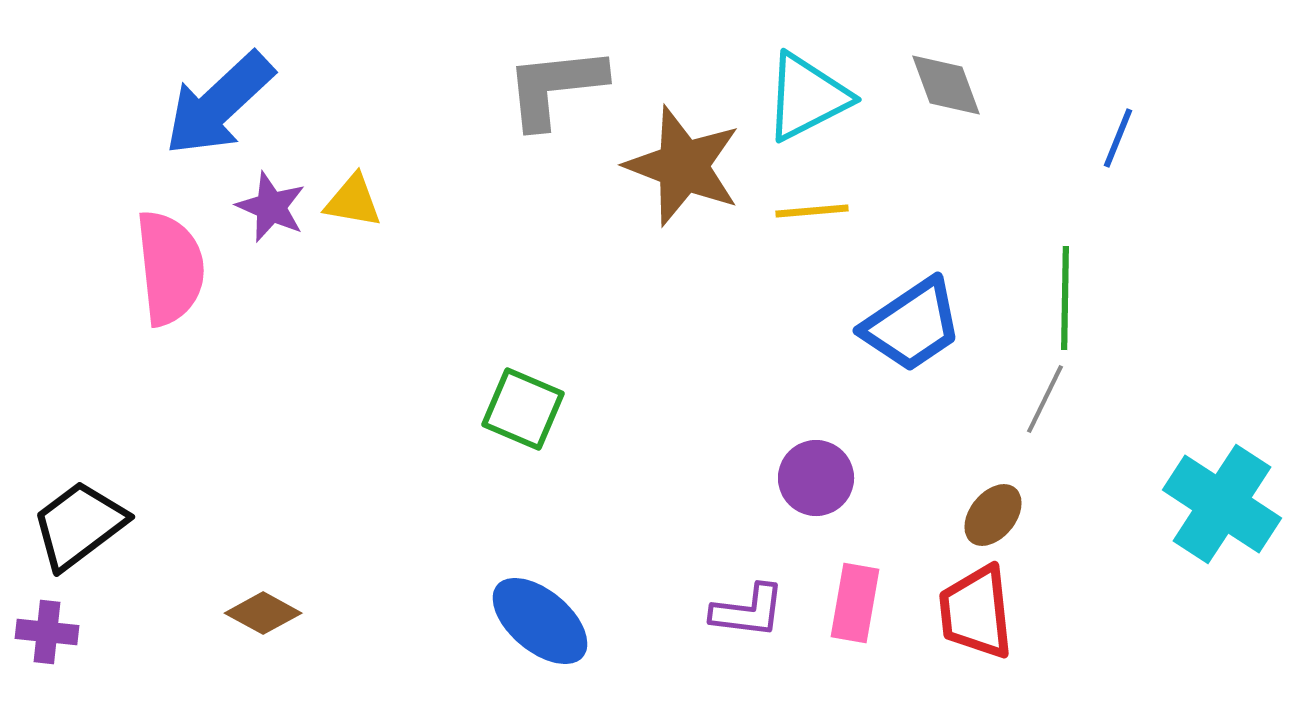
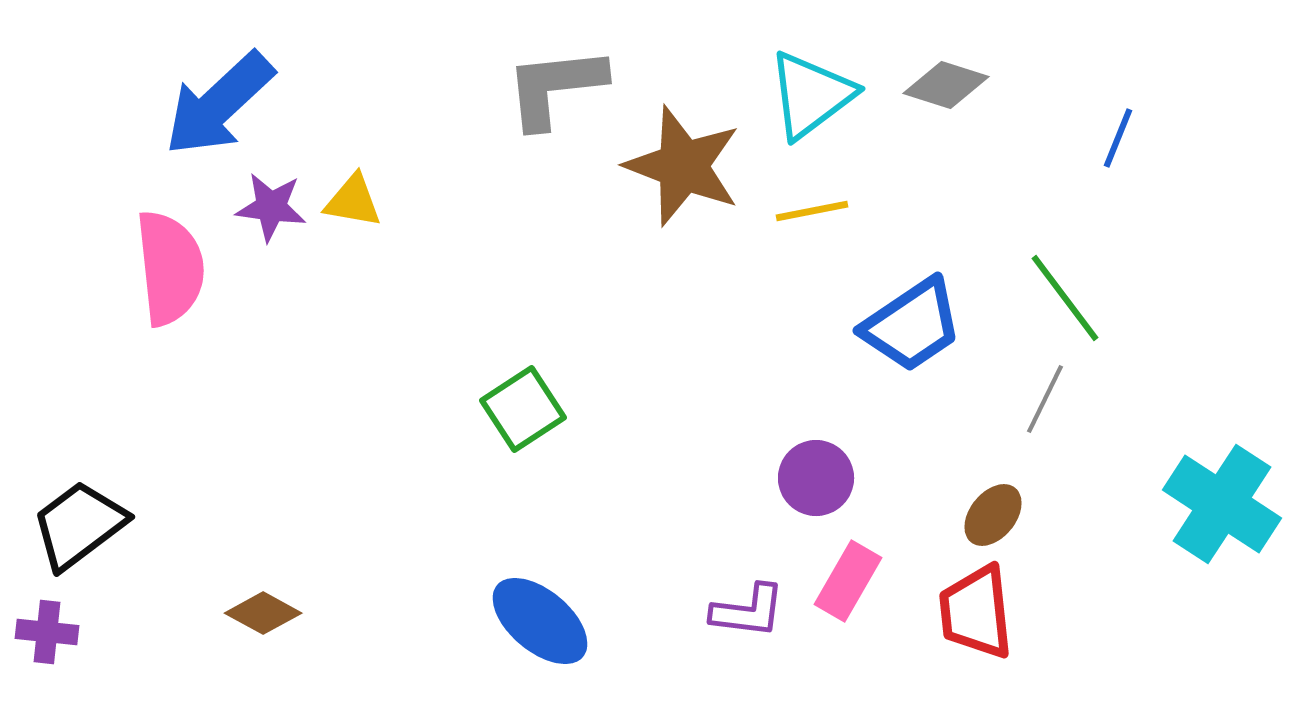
gray diamond: rotated 52 degrees counterclockwise
cyan triangle: moved 4 px right, 2 px up; rotated 10 degrees counterclockwise
purple star: rotated 16 degrees counterclockwise
yellow line: rotated 6 degrees counterclockwise
green line: rotated 38 degrees counterclockwise
green square: rotated 34 degrees clockwise
pink rectangle: moved 7 px left, 22 px up; rotated 20 degrees clockwise
